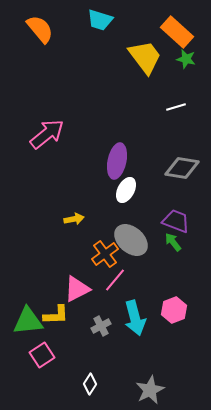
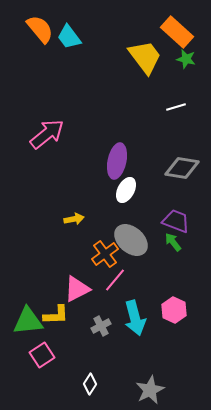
cyan trapezoid: moved 31 px left, 17 px down; rotated 36 degrees clockwise
pink hexagon: rotated 15 degrees counterclockwise
